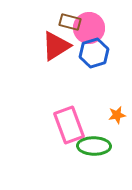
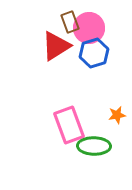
brown rectangle: rotated 55 degrees clockwise
